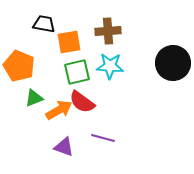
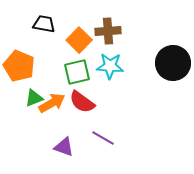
orange square: moved 10 px right, 2 px up; rotated 35 degrees counterclockwise
orange arrow: moved 7 px left, 7 px up
purple line: rotated 15 degrees clockwise
